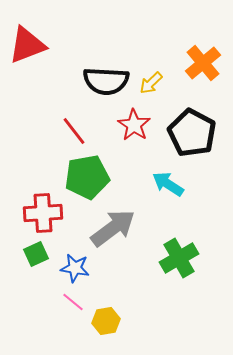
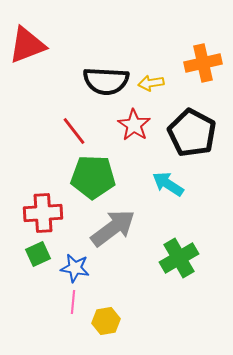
orange cross: rotated 27 degrees clockwise
yellow arrow: rotated 35 degrees clockwise
green pentagon: moved 6 px right; rotated 12 degrees clockwise
green square: moved 2 px right
pink line: rotated 55 degrees clockwise
